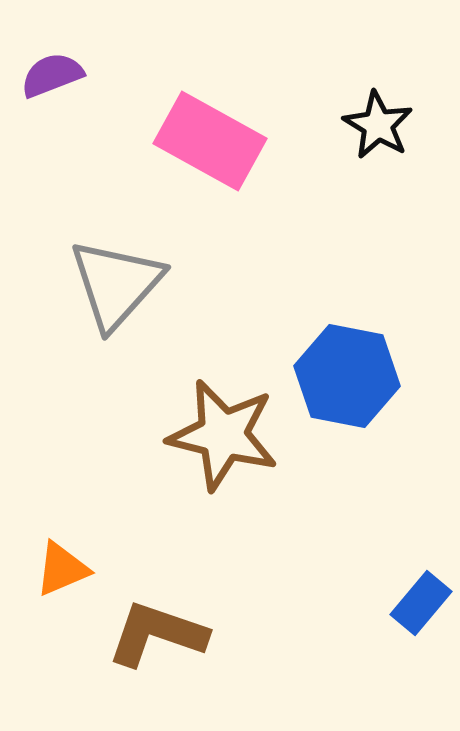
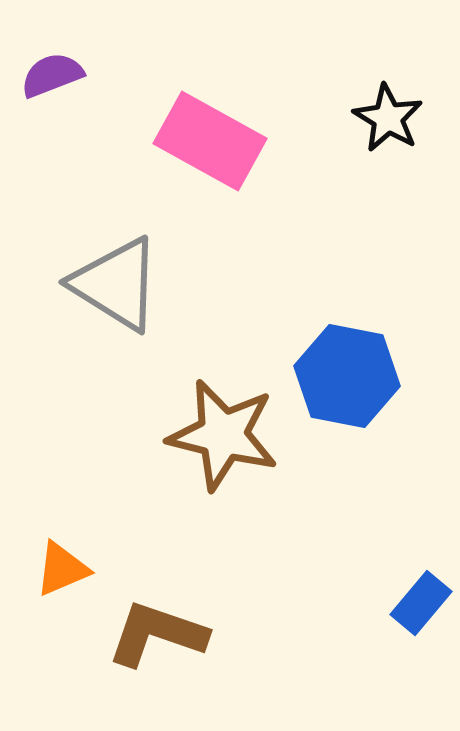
black star: moved 10 px right, 7 px up
gray triangle: rotated 40 degrees counterclockwise
